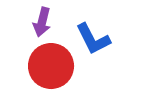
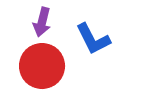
red circle: moved 9 px left
